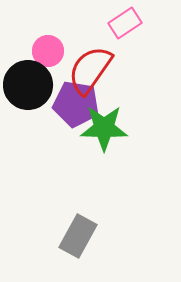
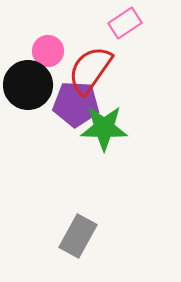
purple pentagon: rotated 6 degrees counterclockwise
